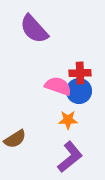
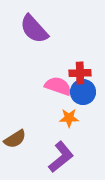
blue circle: moved 4 px right, 1 px down
orange star: moved 1 px right, 2 px up
purple L-shape: moved 9 px left
